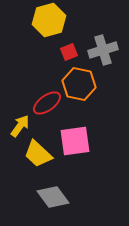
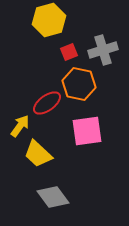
pink square: moved 12 px right, 10 px up
